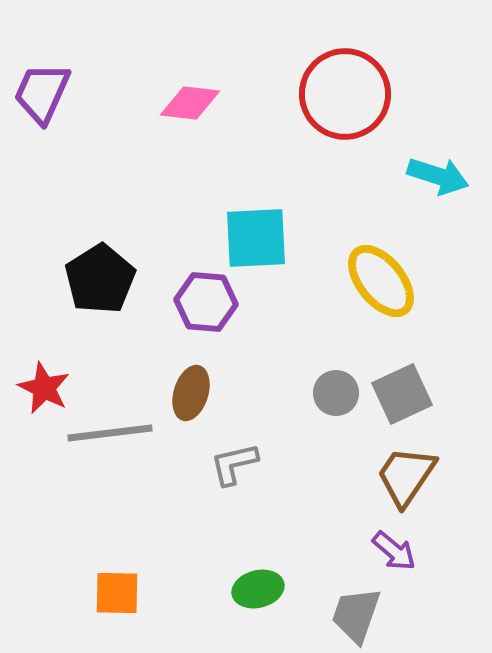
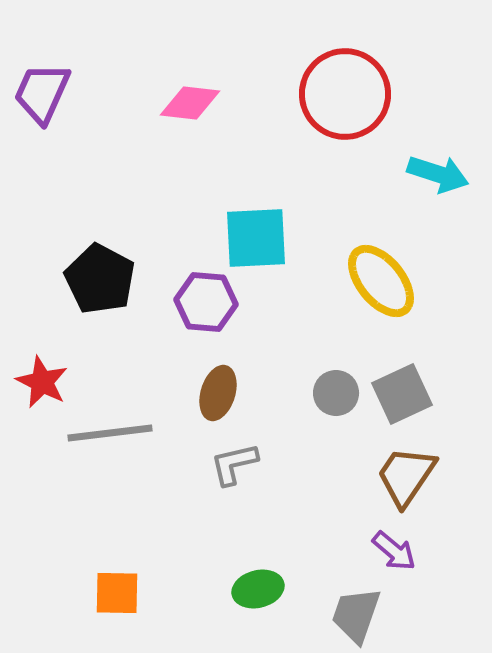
cyan arrow: moved 2 px up
black pentagon: rotated 12 degrees counterclockwise
red star: moved 2 px left, 6 px up
brown ellipse: moved 27 px right
